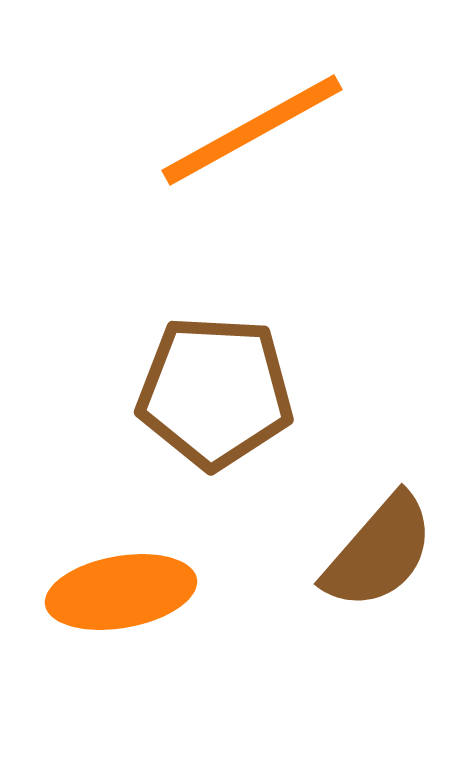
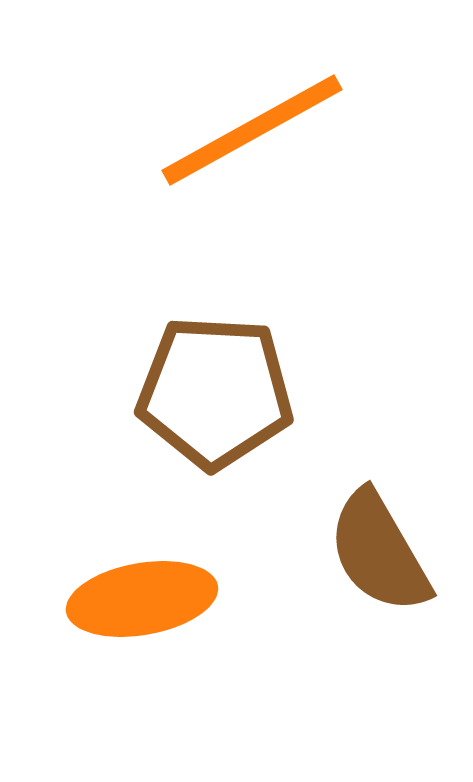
brown semicircle: rotated 109 degrees clockwise
orange ellipse: moved 21 px right, 7 px down
